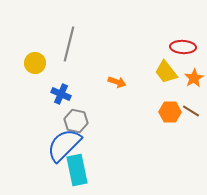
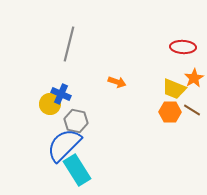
yellow circle: moved 15 px right, 41 px down
yellow trapezoid: moved 8 px right, 17 px down; rotated 30 degrees counterclockwise
brown line: moved 1 px right, 1 px up
cyan rectangle: rotated 20 degrees counterclockwise
